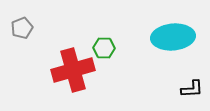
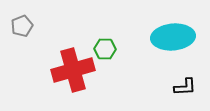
gray pentagon: moved 2 px up
green hexagon: moved 1 px right, 1 px down
black L-shape: moved 7 px left, 2 px up
